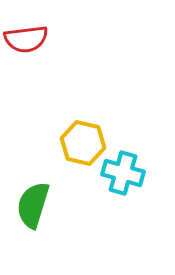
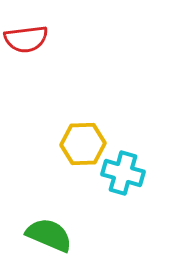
yellow hexagon: moved 1 px down; rotated 15 degrees counterclockwise
green semicircle: moved 16 px right, 30 px down; rotated 96 degrees clockwise
